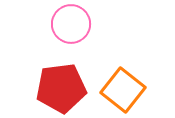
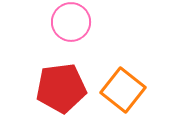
pink circle: moved 2 px up
